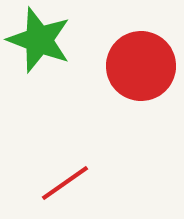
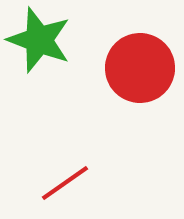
red circle: moved 1 px left, 2 px down
